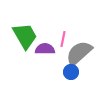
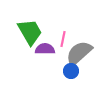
green trapezoid: moved 5 px right, 4 px up
blue circle: moved 1 px up
